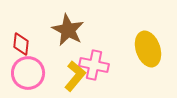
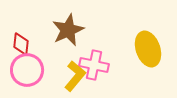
brown star: rotated 20 degrees clockwise
pink circle: moved 1 px left, 3 px up
